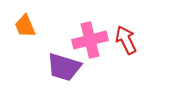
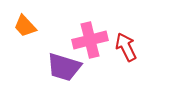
orange trapezoid: rotated 20 degrees counterclockwise
red arrow: moved 7 px down
